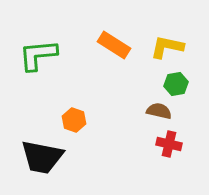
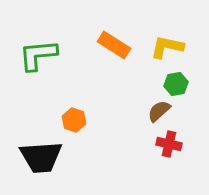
brown semicircle: rotated 55 degrees counterclockwise
black trapezoid: moved 1 px left; rotated 15 degrees counterclockwise
